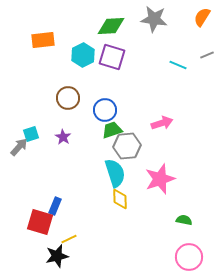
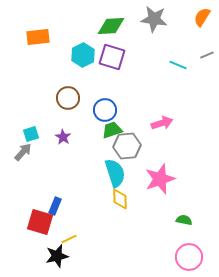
orange rectangle: moved 5 px left, 3 px up
gray arrow: moved 4 px right, 5 px down
